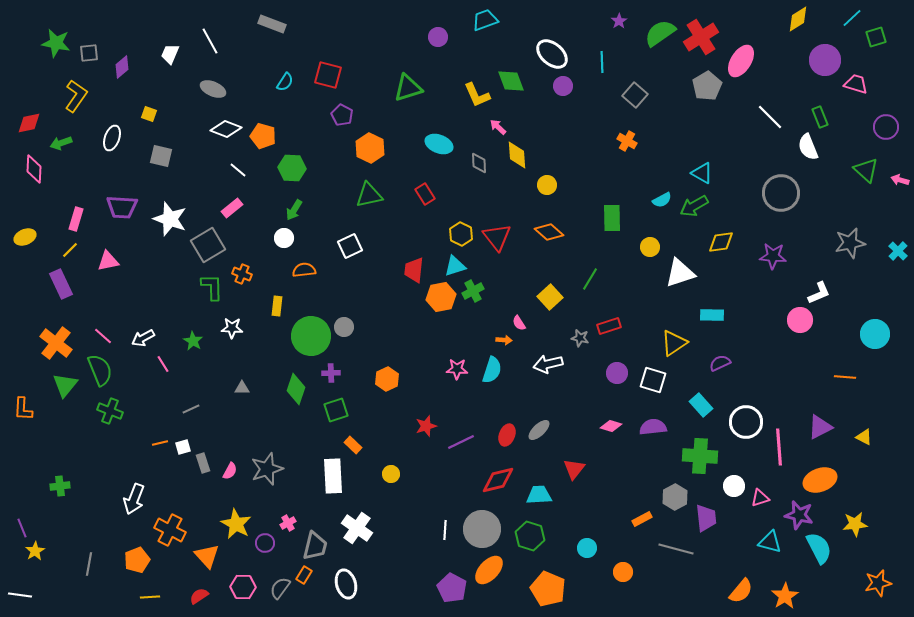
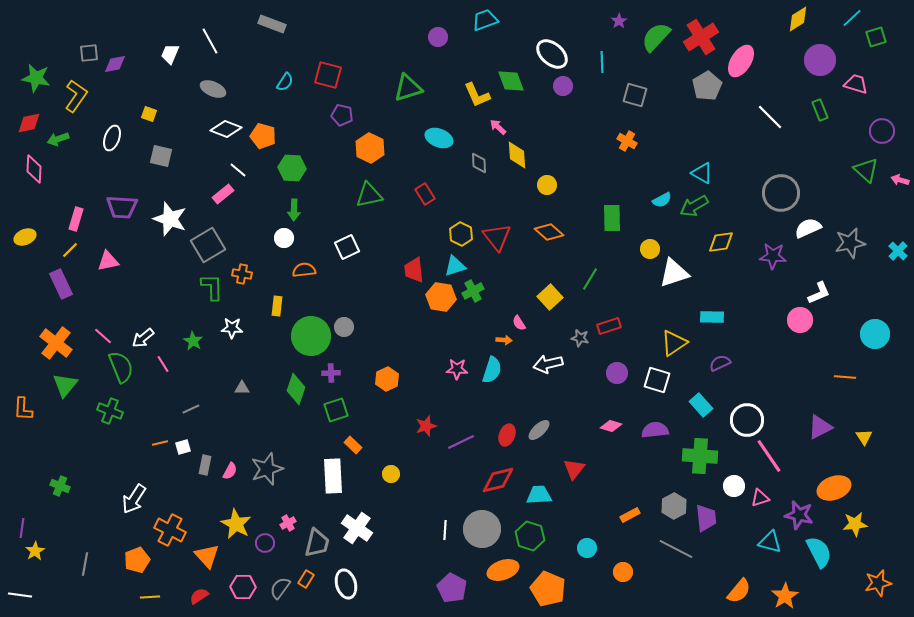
green semicircle at (660, 33): moved 4 px left, 4 px down; rotated 12 degrees counterclockwise
green star at (56, 43): moved 20 px left, 35 px down
purple circle at (825, 60): moved 5 px left
purple diamond at (122, 67): moved 7 px left, 3 px up; rotated 30 degrees clockwise
gray square at (635, 95): rotated 25 degrees counterclockwise
purple pentagon at (342, 115): rotated 15 degrees counterclockwise
green rectangle at (820, 117): moved 7 px up
purple circle at (886, 127): moved 4 px left, 4 px down
green arrow at (61, 143): moved 3 px left, 4 px up
cyan ellipse at (439, 144): moved 6 px up
white semicircle at (808, 147): moved 81 px down; rotated 88 degrees clockwise
pink rectangle at (232, 208): moved 9 px left, 14 px up
green arrow at (294, 210): rotated 30 degrees counterclockwise
white square at (350, 246): moved 3 px left, 1 px down
yellow circle at (650, 247): moved 2 px down
red trapezoid at (414, 270): rotated 12 degrees counterclockwise
white triangle at (680, 273): moved 6 px left
orange cross at (242, 274): rotated 12 degrees counterclockwise
orange hexagon at (441, 297): rotated 20 degrees clockwise
cyan rectangle at (712, 315): moved 2 px down
white arrow at (143, 338): rotated 10 degrees counterclockwise
green semicircle at (100, 370): moved 21 px right, 3 px up
white square at (653, 380): moved 4 px right
white circle at (746, 422): moved 1 px right, 2 px up
purple semicircle at (653, 427): moved 2 px right, 3 px down
yellow triangle at (864, 437): rotated 30 degrees clockwise
pink line at (779, 447): moved 10 px left, 9 px down; rotated 30 degrees counterclockwise
gray rectangle at (203, 463): moved 2 px right, 2 px down; rotated 30 degrees clockwise
orange ellipse at (820, 480): moved 14 px right, 8 px down
green cross at (60, 486): rotated 30 degrees clockwise
gray hexagon at (675, 497): moved 1 px left, 9 px down
white arrow at (134, 499): rotated 12 degrees clockwise
orange rectangle at (642, 519): moved 12 px left, 4 px up
purple line at (22, 528): rotated 30 degrees clockwise
gray trapezoid at (315, 546): moved 2 px right, 3 px up
cyan semicircle at (819, 548): moved 4 px down
gray line at (676, 549): rotated 12 degrees clockwise
gray line at (89, 564): moved 4 px left
orange ellipse at (489, 570): moved 14 px right; rotated 28 degrees clockwise
orange rectangle at (304, 575): moved 2 px right, 4 px down
orange semicircle at (741, 591): moved 2 px left
